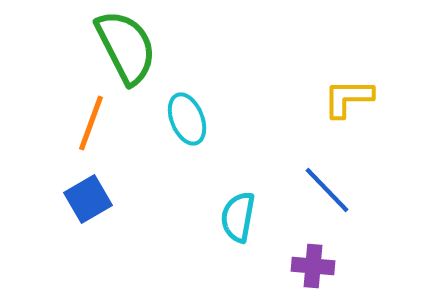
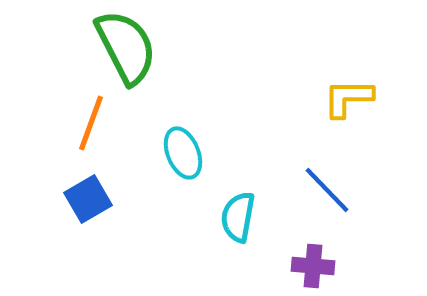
cyan ellipse: moved 4 px left, 34 px down
